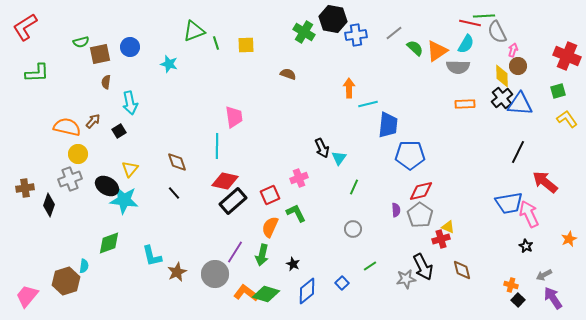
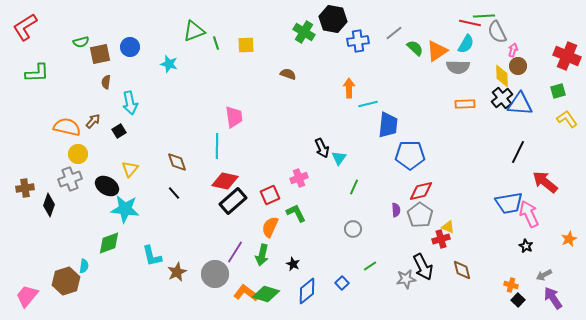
blue cross at (356, 35): moved 2 px right, 6 px down
cyan star at (124, 200): moved 1 px right, 9 px down
